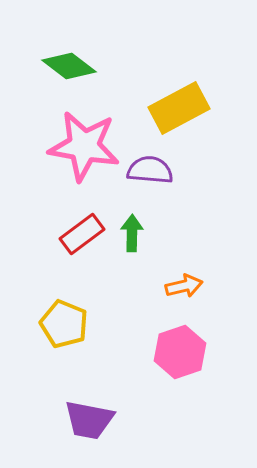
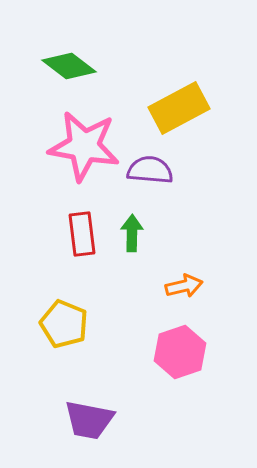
red rectangle: rotated 60 degrees counterclockwise
